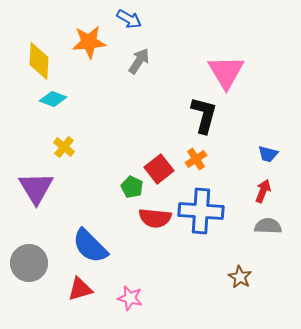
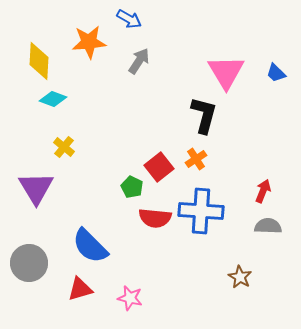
blue trapezoid: moved 8 px right, 81 px up; rotated 30 degrees clockwise
red square: moved 2 px up
